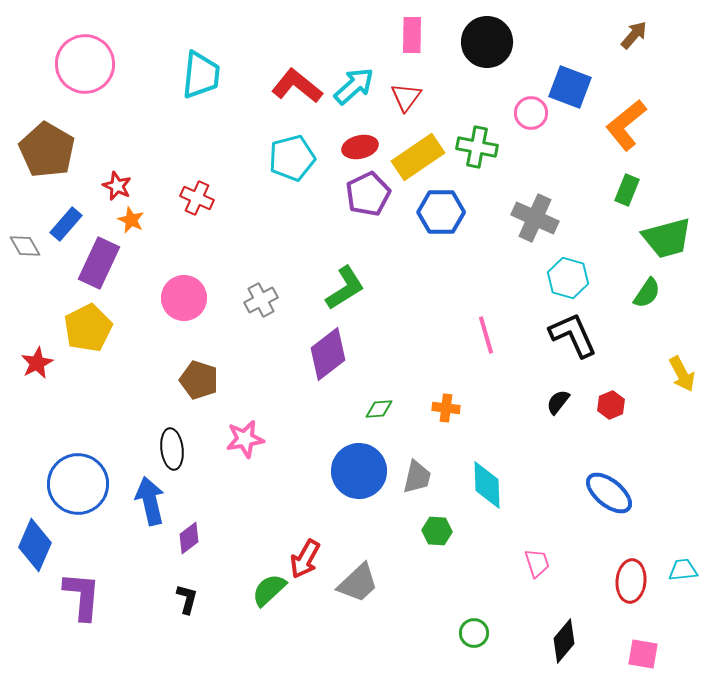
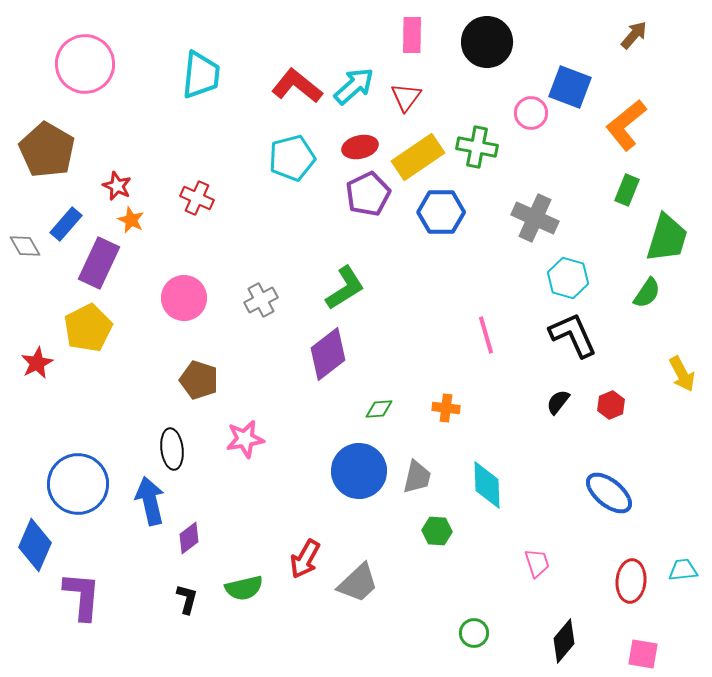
green trapezoid at (667, 238): rotated 58 degrees counterclockwise
green semicircle at (269, 590): moved 25 px left, 2 px up; rotated 150 degrees counterclockwise
